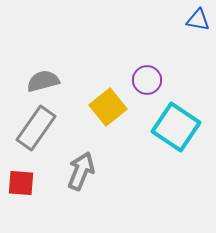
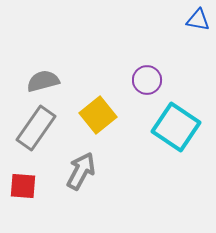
yellow square: moved 10 px left, 8 px down
gray arrow: rotated 6 degrees clockwise
red square: moved 2 px right, 3 px down
